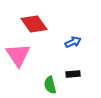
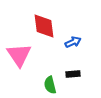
red diamond: moved 10 px right, 2 px down; rotated 28 degrees clockwise
pink triangle: moved 1 px right
